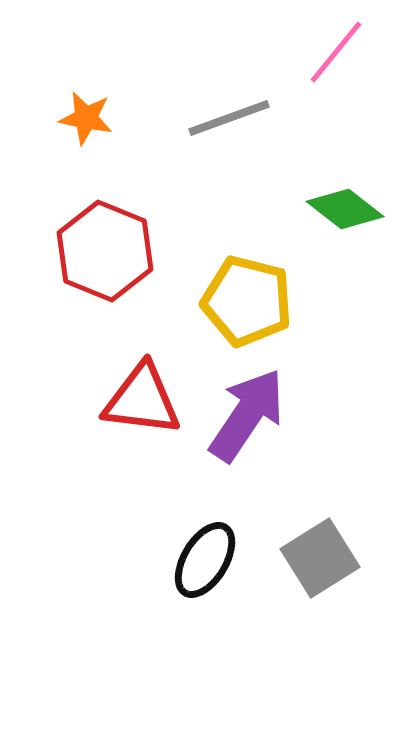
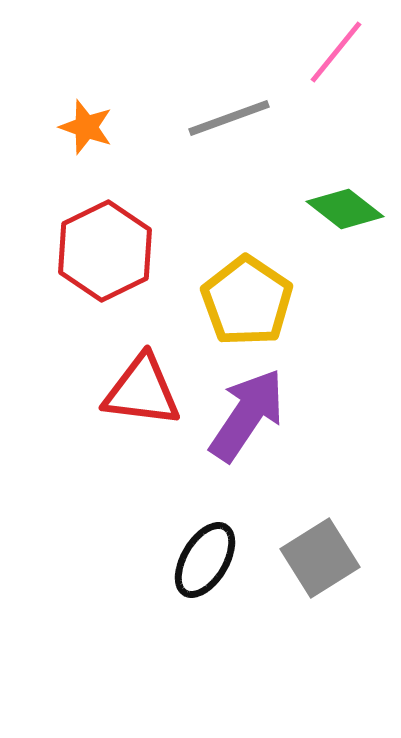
orange star: moved 9 px down; rotated 8 degrees clockwise
red hexagon: rotated 12 degrees clockwise
yellow pentagon: rotated 20 degrees clockwise
red triangle: moved 9 px up
